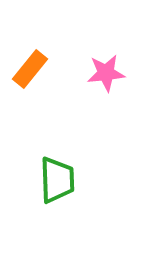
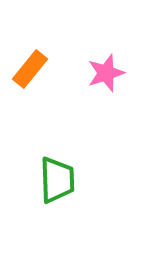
pink star: rotated 12 degrees counterclockwise
